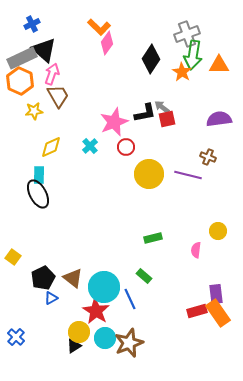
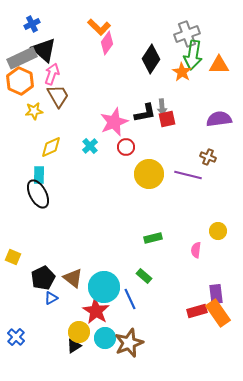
gray arrow at (162, 107): rotated 133 degrees counterclockwise
yellow square at (13, 257): rotated 14 degrees counterclockwise
